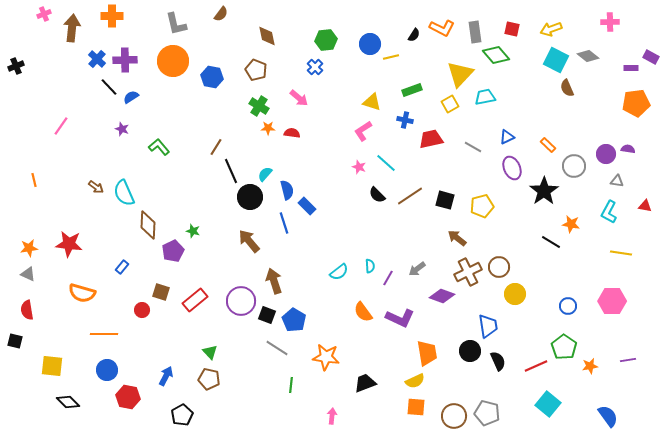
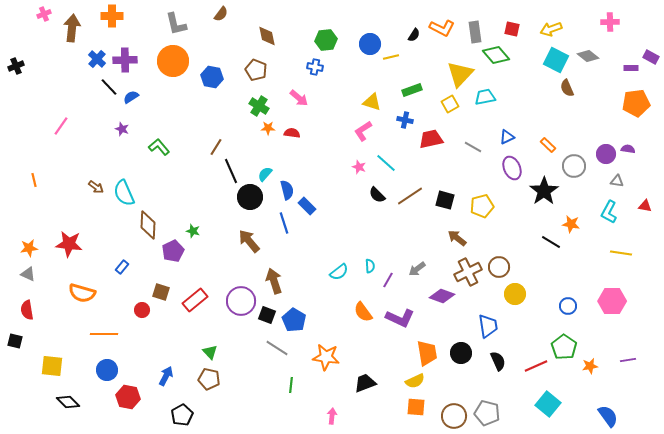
blue cross at (315, 67): rotated 35 degrees counterclockwise
purple line at (388, 278): moved 2 px down
black circle at (470, 351): moved 9 px left, 2 px down
